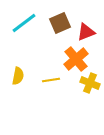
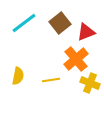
brown square: rotated 15 degrees counterclockwise
